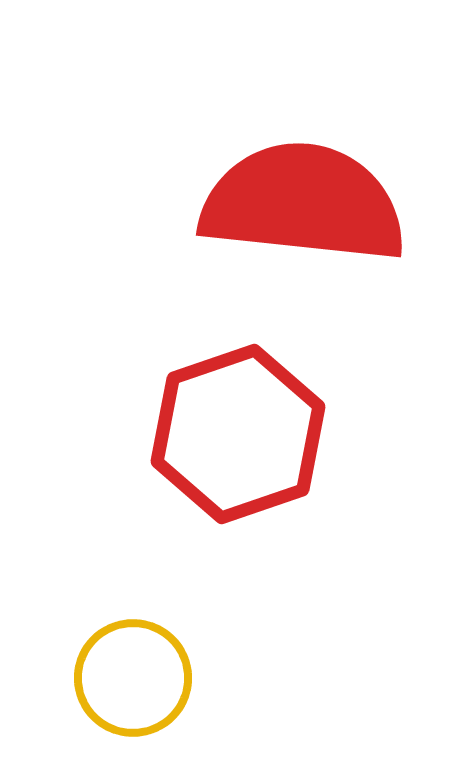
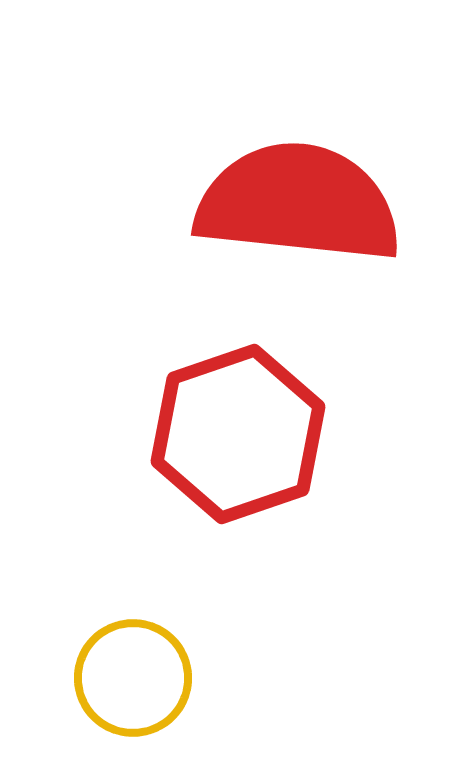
red semicircle: moved 5 px left
